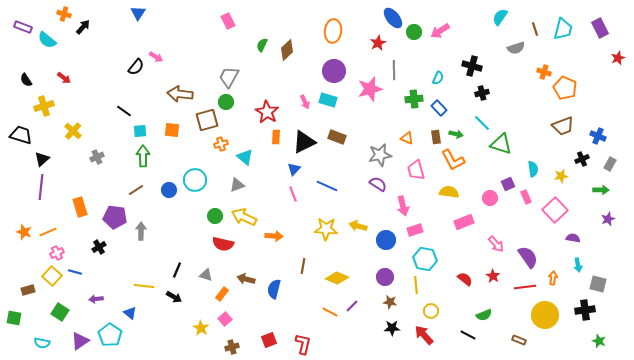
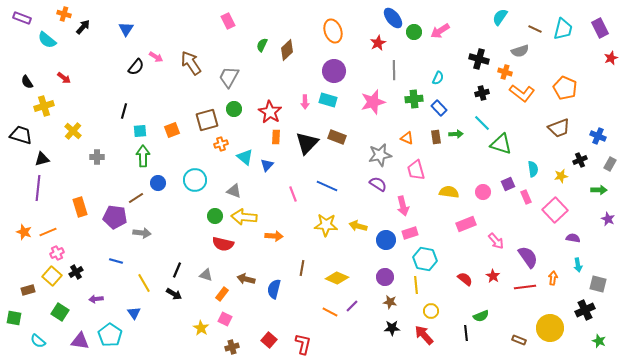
blue triangle at (138, 13): moved 12 px left, 16 px down
purple rectangle at (23, 27): moved 1 px left, 9 px up
brown line at (535, 29): rotated 48 degrees counterclockwise
orange ellipse at (333, 31): rotated 25 degrees counterclockwise
gray semicircle at (516, 48): moved 4 px right, 3 px down
red star at (618, 58): moved 7 px left
black cross at (472, 66): moved 7 px right, 7 px up
orange cross at (544, 72): moved 39 px left
black semicircle at (26, 80): moved 1 px right, 2 px down
pink star at (370, 89): moved 3 px right, 13 px down
brown arrow at (180, 94): moved 11 px right, 31 px up; rotated 50 degrees clockwise
green circle at (226, 102): moved 8 px right, 7 px down
pink arrow at (305, 102): rotated 24 degrees clockwise
black line at (124, 111): rotated 70 degrees clockwise
red star at (267, 112): moved 3 px right
brown trapezoid at (563, 126): moved 4 px left, 2 px down
orange square at (172, 130): rotated 28 degrees counterclockwise
green arrow at (456, 134): rotated 16 degrees counterclockwise
black triangle at (304, 142): moved 3 px right, 1 px down; rotated 20 degrees counterclockwise
gray cross at (97, 157): rotated 24 degrees clockwise
black triangle at (42, 159): rotated 28 degrees clockwise
black cross at (582, 159): moved 2 px left, 1 px down
orange L-shape at (453, 160): moved 69 px right, 67 px up; rotated 25 degrees counterclockwise
blue triangle at (294, 169): moved 27 px left, 4 px up
gray triangle at (237, 185): moved 3 px left, 6 px down; rotated 42 degrees clockwise
purple line at (41, 187): moved 3 px left, 1 px down
brown line at (136, 190): moved 8 px down
blue circle at (169, 190): moved 11 px left, 7 px up
green arrow at (601, 190): moved 2 px left
pink circle at (490, 198): moved 7 px left, 6 px up
yellow arrow at (244, 217): rotated 20 degrees counterclockwise
purple star at (608, 219): rotated 24 degrees counterclockwise
pink rectangle at (464, 222): moved 2 px right, 2 px down
yellow star at (326, 229): moved 4 px up
pink rectangle at (415, 230): moved 5 px left, 3 px down
gray arrow at (141, 231): moved 1 px right, 2 px down; rotated 96 degrees clockwise
pink arrow at (496, 244): moved 3 px up
black cross at (99, 247): moved 23 px left, 25 px down
brown line at (303, 266): moved 1 px left, 2 px down
blue line at (75, 272): moved 41 px right, 11 px up
yellow line at (144, 286): moved 3 px up; rotated 54 degrees clockwise
black arrow at (174, 297): moved 3 px up
black cross at (585, 310): rotated 18 degrees counterclockwise
blue triangle at (130, 313): moved 4 px right; rotated 16 degrees clockwise
green semicircle at (484, 315): moved 3 px left, 1 px down
yellow circle at (545, 315): moved 5 px right, 13 px down
pink square at (225, 319): rotated 24 degrees counterclockwise
black line at (468, 335): moved 2 px left, 2 px up; rotated 56 degrees clockwise
red square at (269, 340): rotated 28 degrees counterclockwise
purple triangle at (80, 341): rotated 42 degrees clockwise
cyan semicircle at (42, 343): moved 4 px left, 2 px up; rotated 28 degrees clockwise
